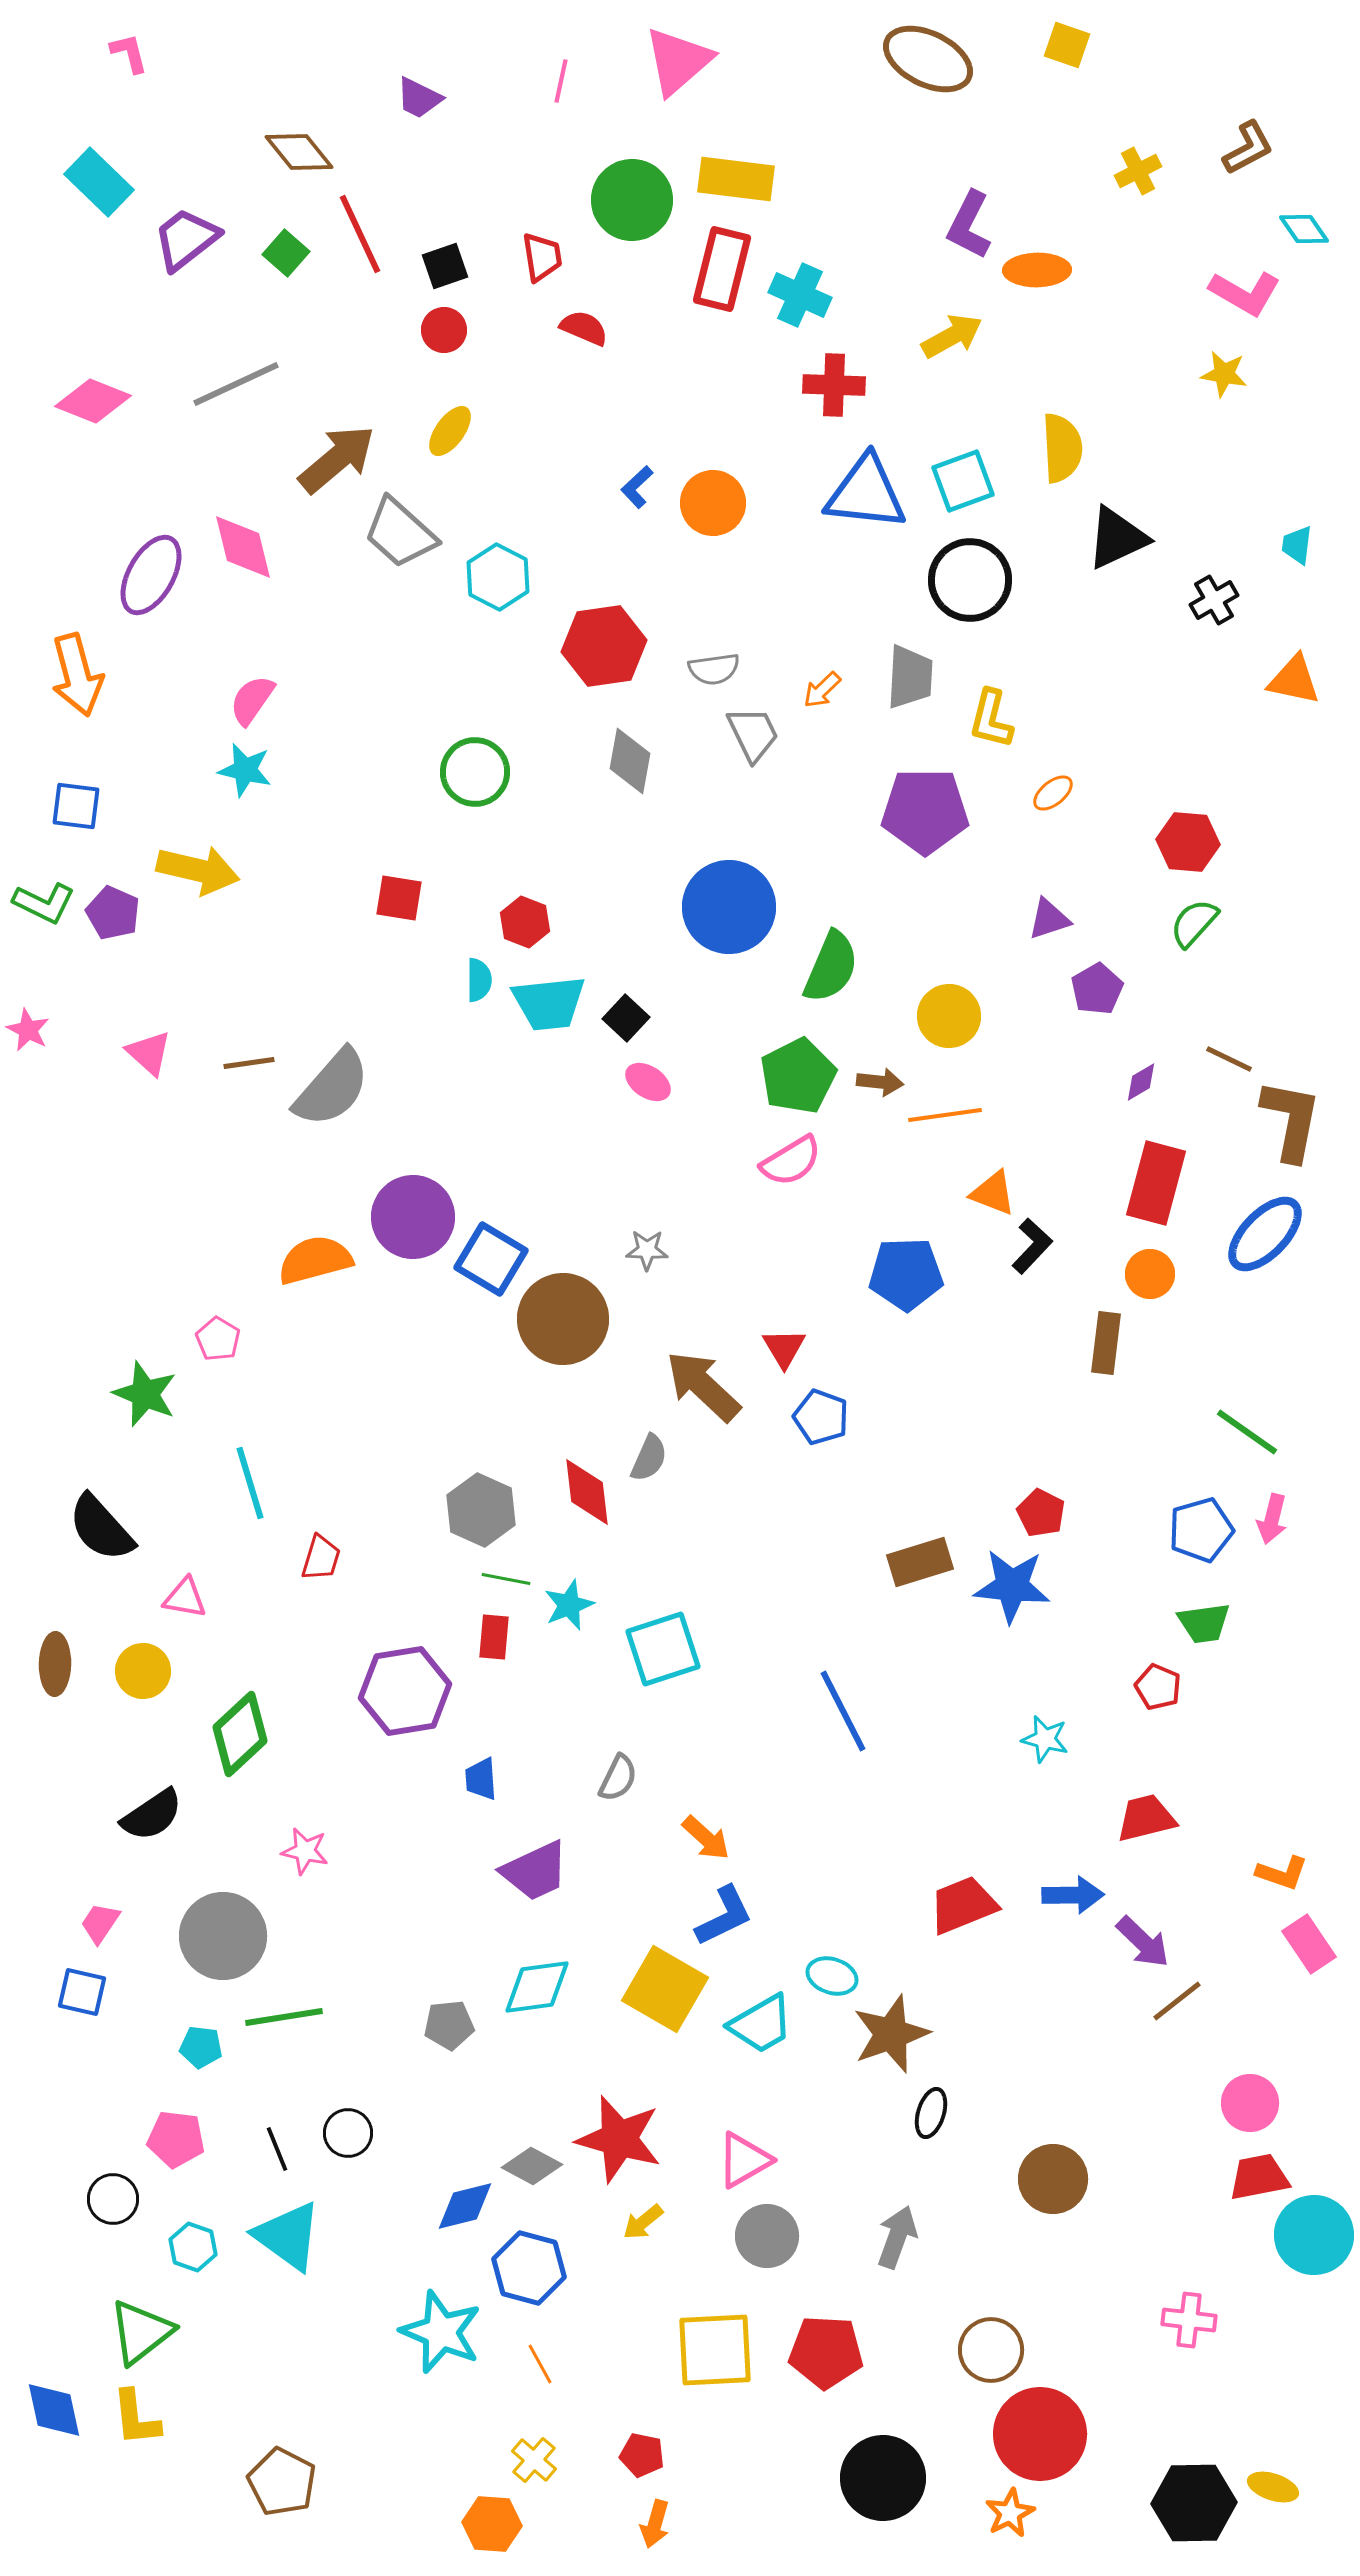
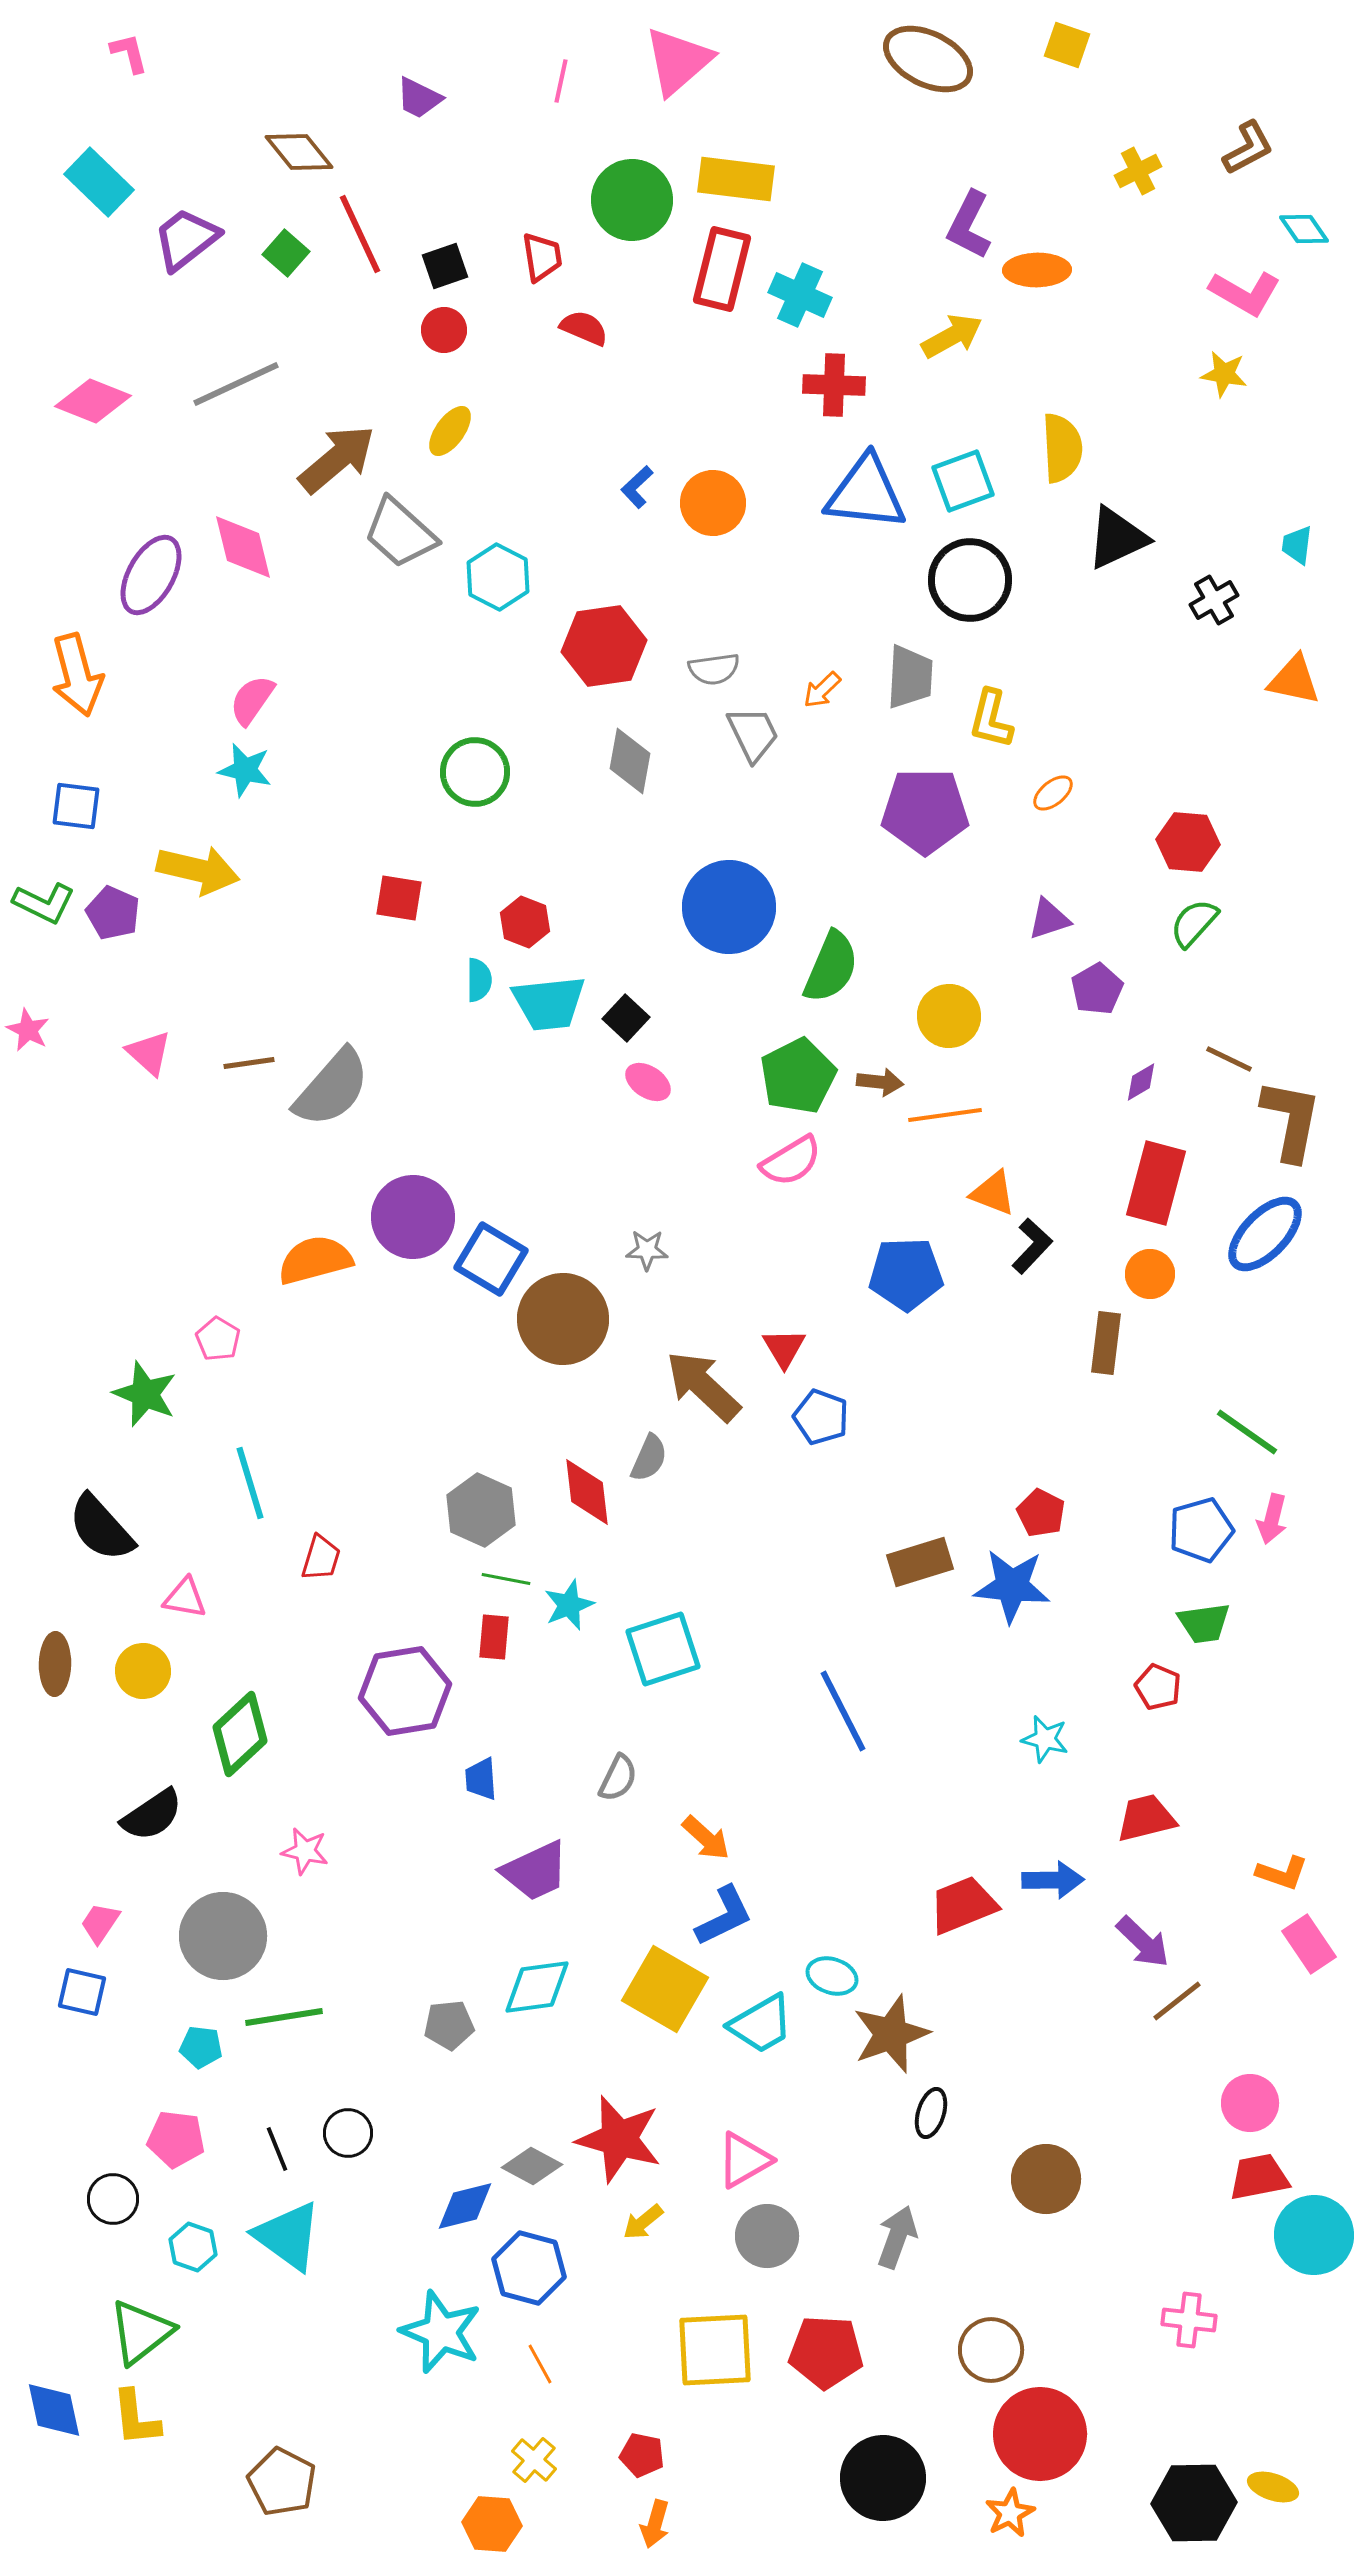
blue arrow at (1073, 1895): moved 20 px left, 15 px up
brown circle at (1053, 2179): moved 7 px left
